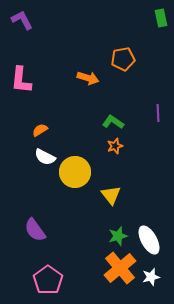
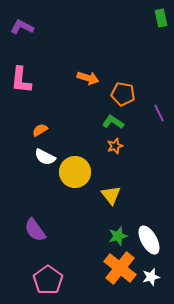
purple L-shape: moved 7 px down; rotated 35 degrees counterclockwise
orange pentagon: moved 35 px down; rotated 20 degrees clockwise
purple line: moved 1 px right; rotated 24 degrees counterclockwise
orange cross: rotated 12 degrees counterclockwise
